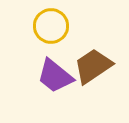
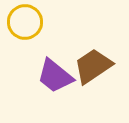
yellow circle: moved 26 px left, 4 px up
